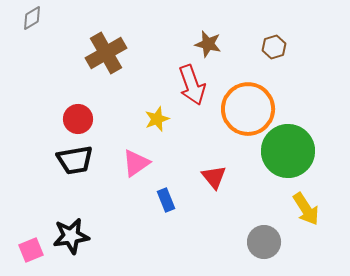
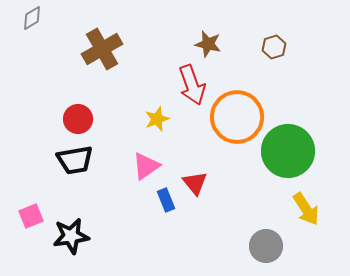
brown cross: moved 4 px left, 4 px up
orange circle: moved 11 px left, 8 px down
pink triangle: moved 10 px right, 3 px down
red triangle: moved 19 px left, 6 px down
gray circle: moved 2 px right, 4 px down
pink square: moved 34 px up
